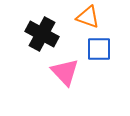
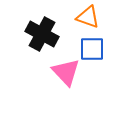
blue square: moved 7 px left
pink triangle: moved 1 px right
